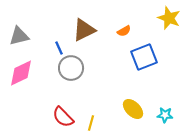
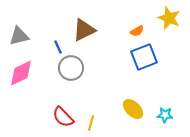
orange semicircle: moved 13 px right
blue line: moved 1 px left, 1 px up
